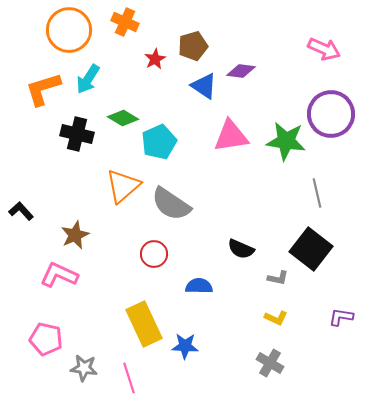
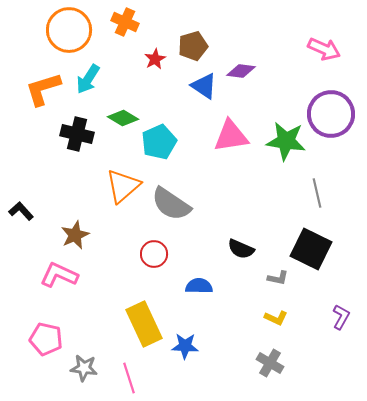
black square: rotated 12 degrees counterclockwise
purple L-shape: rotated 110 degrees clockwise
